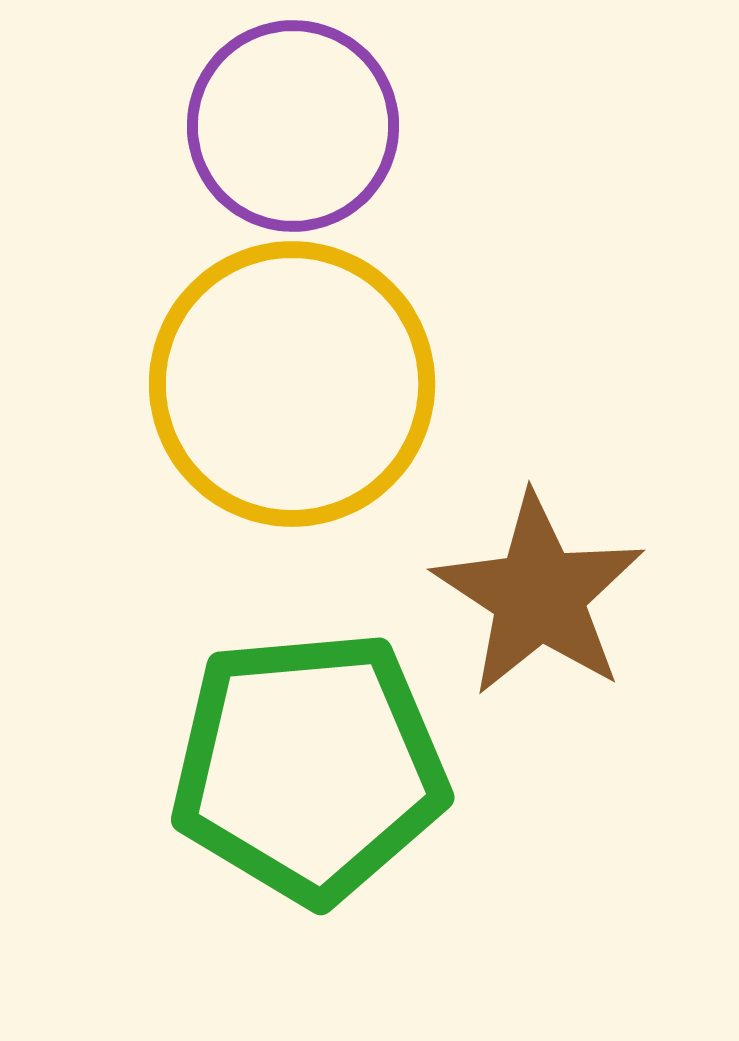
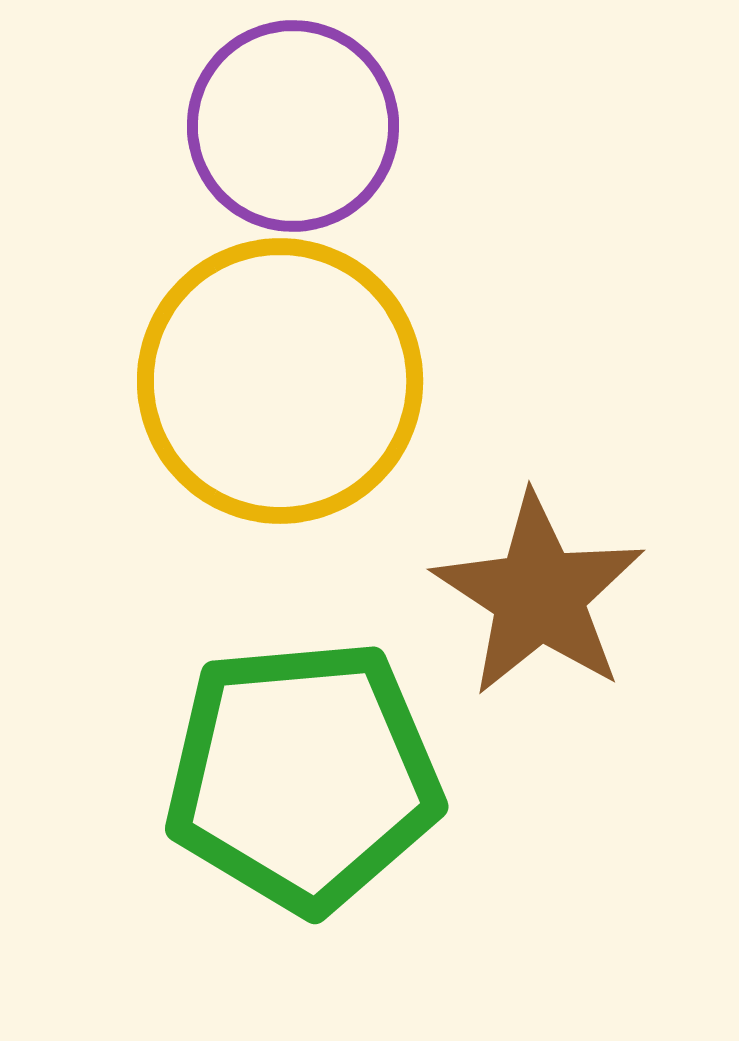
yellow circle: moved 12 px left, 3 px up
green pentagon: moved 6 px left, 9 px down
